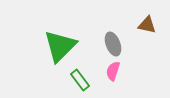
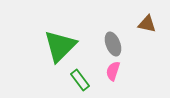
brown triangle: moved 1 px up
